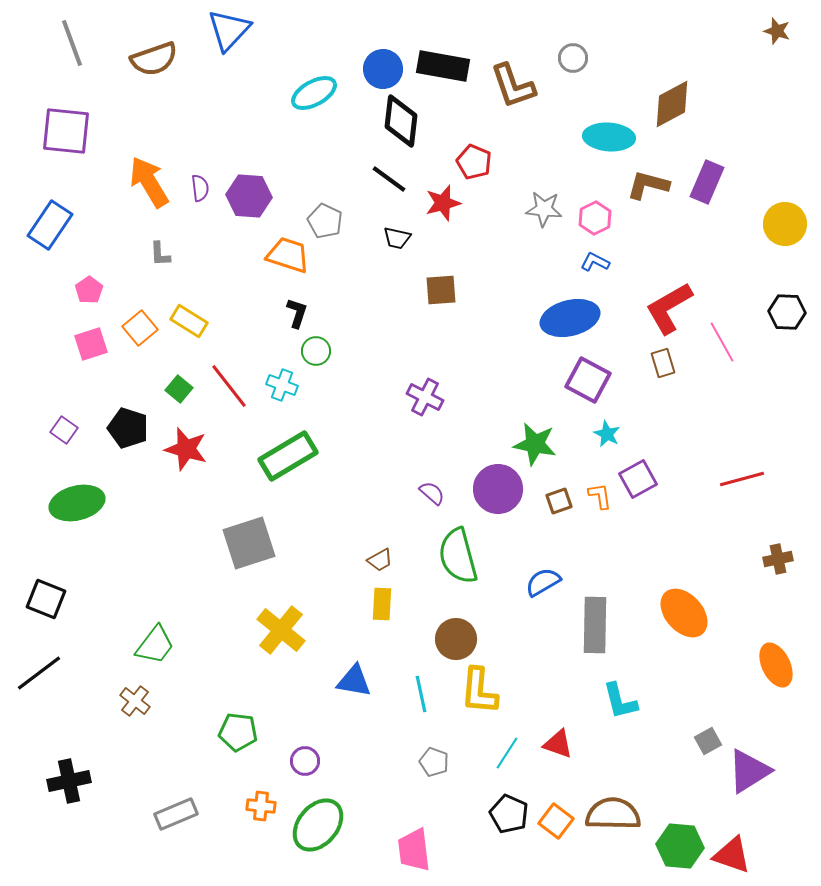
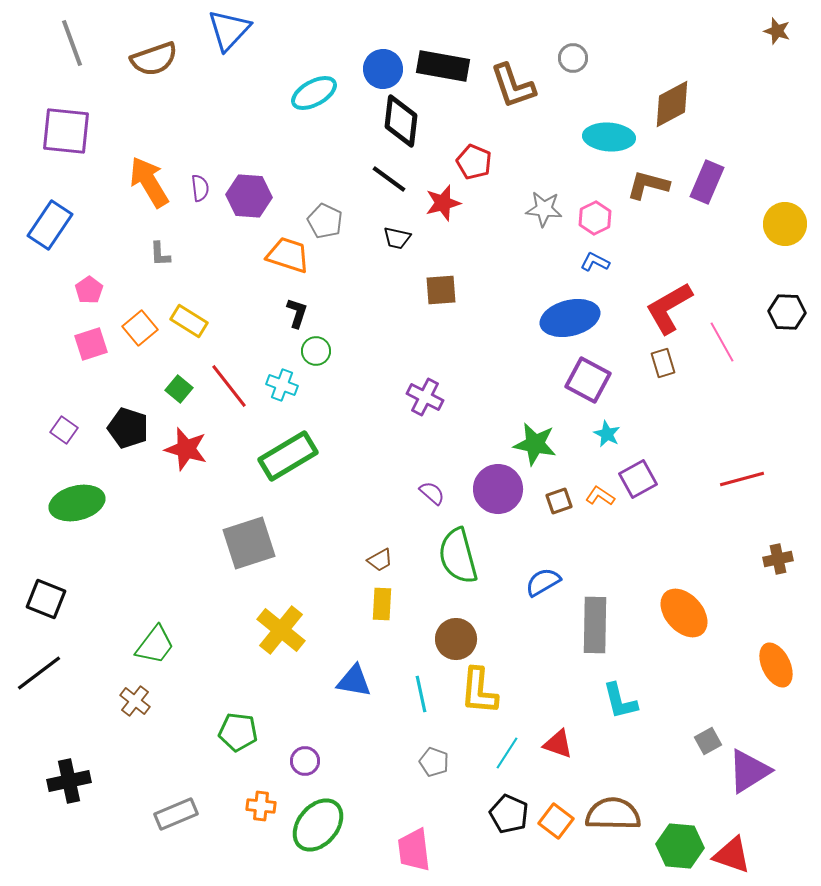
orange L-shape at (600, 496): rotated 48 degrees counterclockwise
